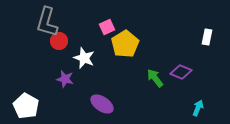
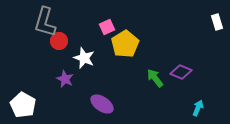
gray L-shape: moved 2 px left
white rectangle: moved 10 px right, 15 px up; rotated 28 degrees counterclockwise
purple star: rotated 12 degrees clockwise
white pentagon: moved 3 px left, 1 px up
